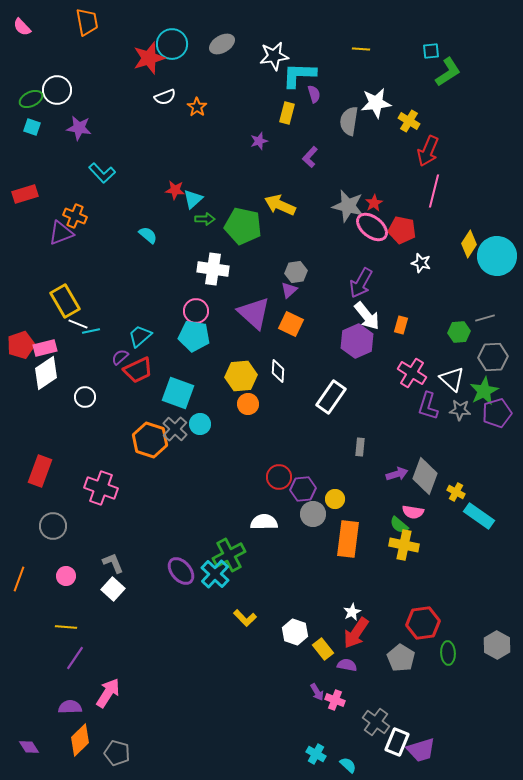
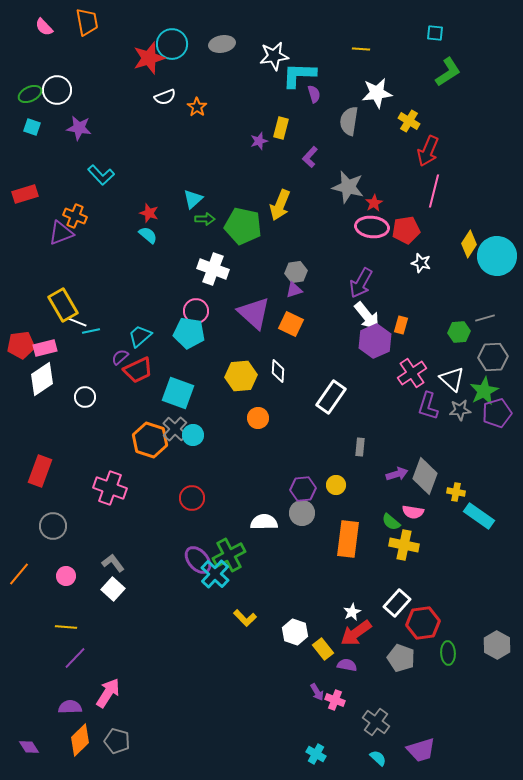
pink semicircle at (22, 27): moved 22 px right
gray ellipse at (222, 44): rotated 20 degrees clockwise
cyan square at (431, 51): moved 4 px right, 18 px up; rotated 12 degrees clockwise
green ellipse at (31, 99): moved 1 px left, 5 px up
white star at (376, 103): moved 1 px right, 10 px up
yellow rectangle at (287, 113): moved 6 px left, 15 px down
cyan L-shape at (102, 173): moved 1 px left, 2 px down
red star at (175, 190): moved 26 px left, 23 px down; rotated 12 degrees clockwise
yellow arrow at (280, 205): rotated 92 degrees counterclockwise
gray star at (348, 206): moved 19 px up
pink ellipse at (372, 227): rotated 32 degrees counterclockwise
red pentagon at (402, 230): moved 4 px right; rotated 20 degrees counterclockwise
white cross at (213, 269): rotated 12 degrees clockwise
purple triangle at (289, 290): moved 5 px right; rotated 24 degrees clockwise
yellow rectangle at (65, 301): moved 2 px left, 4 px down
white line at (78, 324): moved 1 px left, 2 px up
cyan pentagon at (194, 336): moved 5 px left, 3 px up
purple hexagon at (357, 341): moved 18 px right
red pentagon at (21, 345): rotated 12 degrees clockwise
white diamond at (46, 373): moved 4 px left, 6 px down
pink cross at (412, 373): rotated 24 degrees clockwise
orange circle at (248, 404): moved 10 px right, 14 px down
gray star at (460, 410): rotated 10 degrees counterclockwise
cyan circle at (200, 424): moved 7 px left, 11 px down
red circle at (279, 477): moved 87 px left, 21 px down
pink cross at (101, 488): moved 9 px right
yellow cross at (456, 492): rotated 18 degrees counterclockwise
yellow circle at (335, 499): moved 1 px right, 14 px up
gray circle at (313, 514): moved 11 px left, 1 px up
green semicircle at (399, 525): moved 8 px left, 3 px up
gray L-shape at (113, 563): rotated 15 degrees counterclockwise
purple ellipse at (181, 571): moved 17 px right, 11 px up
orange line at (19, 579): moved 5 px up; rotated 20 degrees clockwise
red arrow at (356, 633): rotated 20 degrees clockwise
purple line at (75, 658): rotated 10 degrees clockwise
gray pentagon at (401, 658): rotated 12 degrees counterclockwise
white rectangle at (397, 742): moved 139 px up; rotated 20 degrees clockwise
gray pentagon at (117, 753): moved 12 px up
cyan semicircle at (348, 765): moved 30 px right, 7 px up
